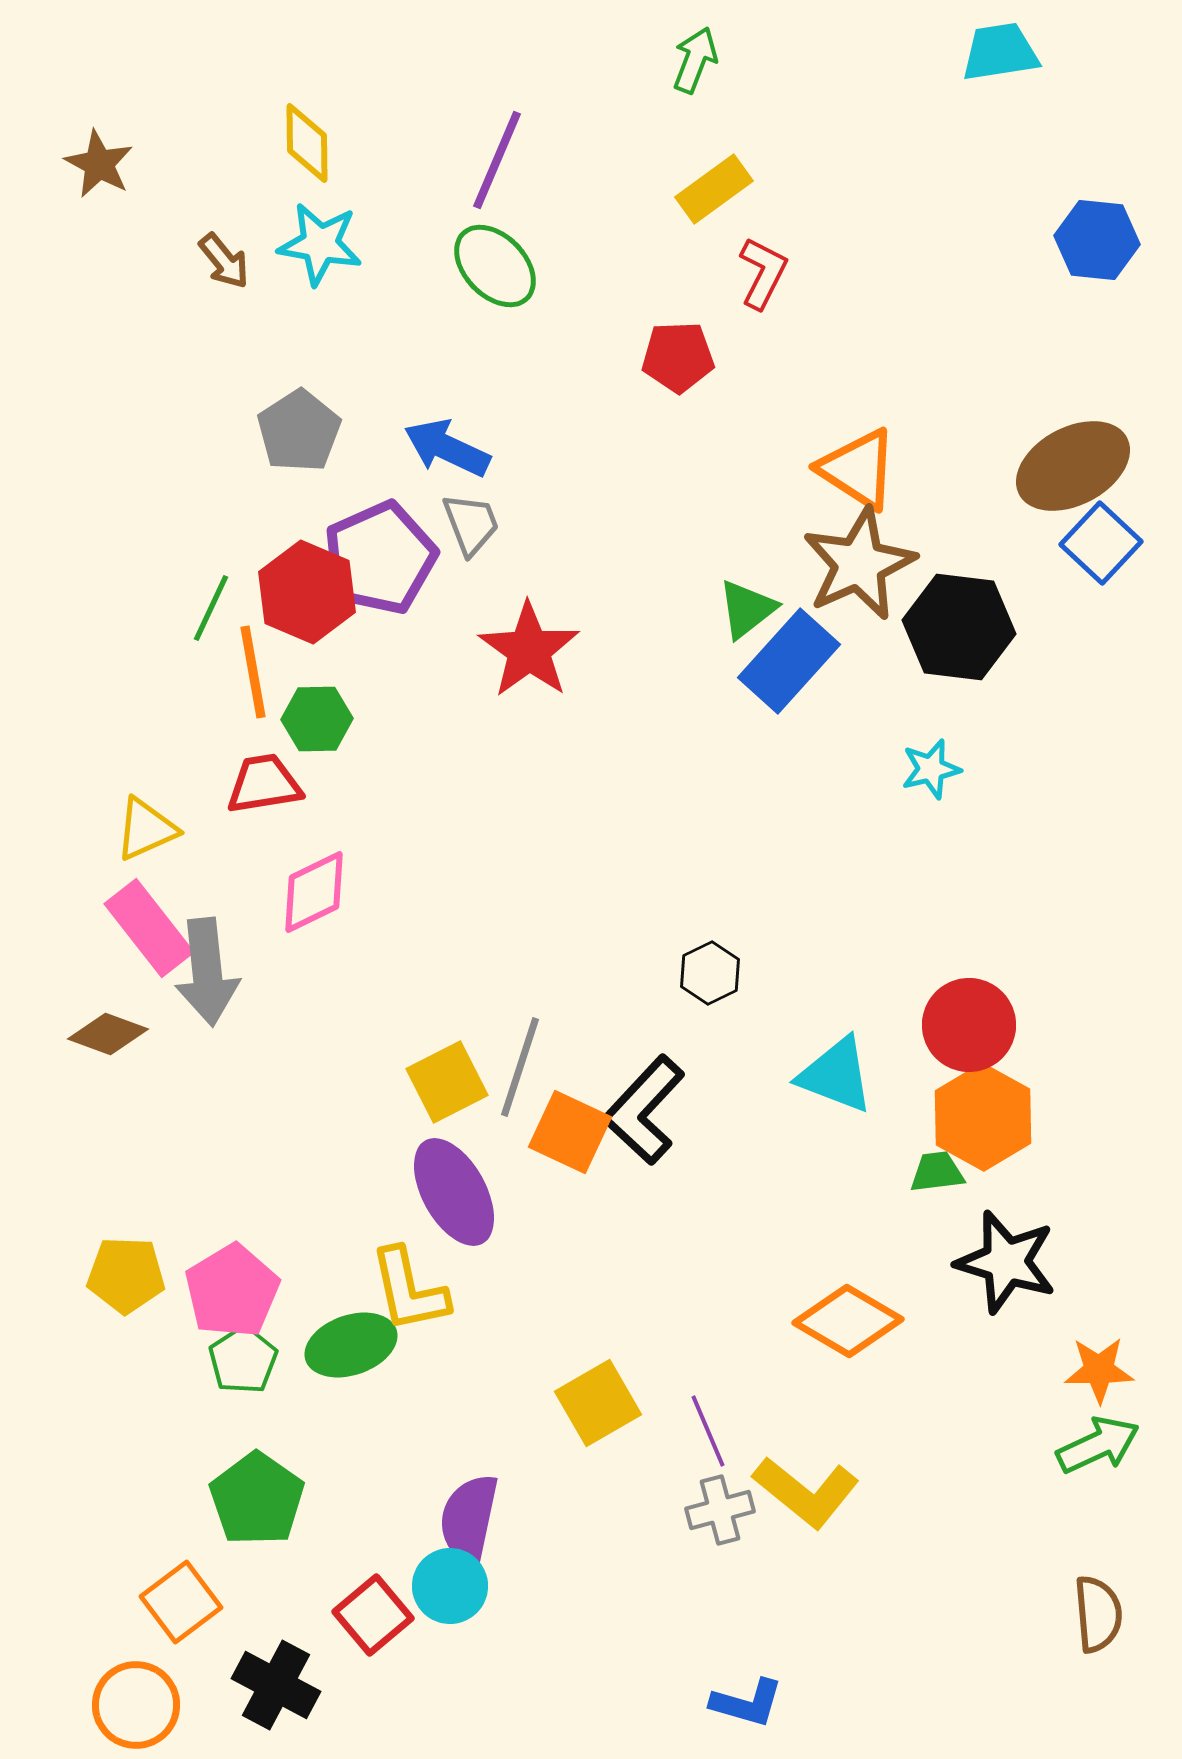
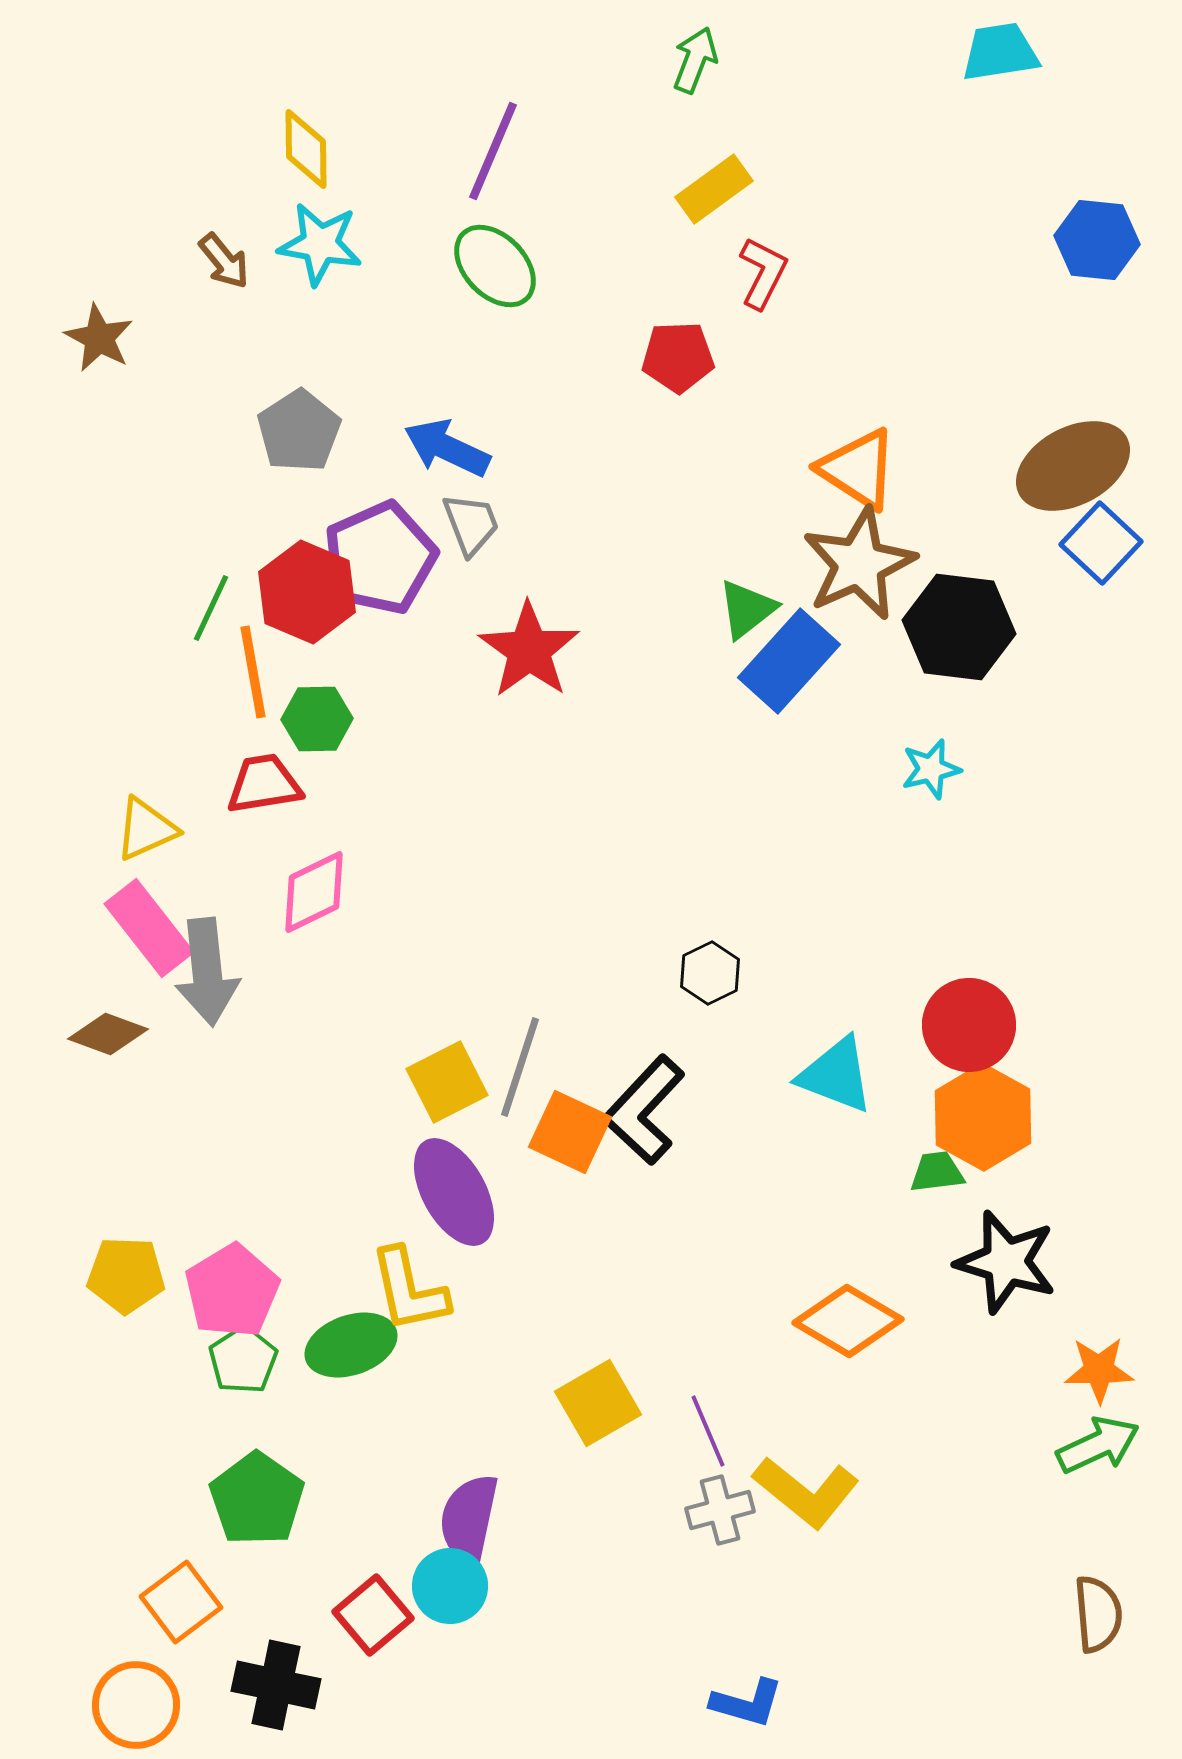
yellow diamond at (307, 143): moved 1 px left, 6 px down
purple line at (497, 160): moved 4 px left, 9 px up
brown star at (99, 164): moved 174 px down
black cross at (276, 1685): rotated 16 degrees counterclockwise
